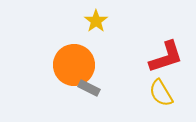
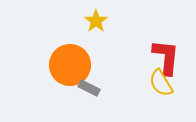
red L-shape: rotated 66 degrees counterclockwise
orange circle: moved 4 px left
yellow semicircle: moved 10 px up
